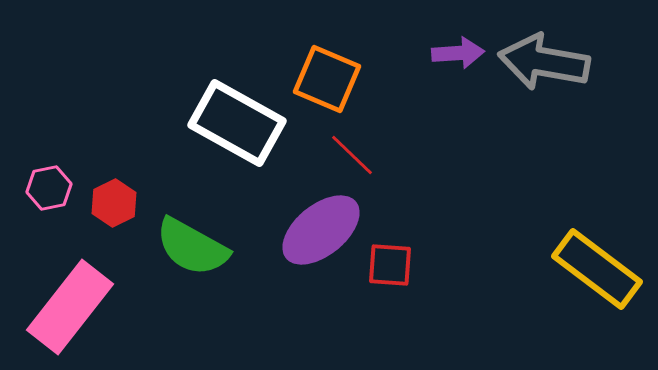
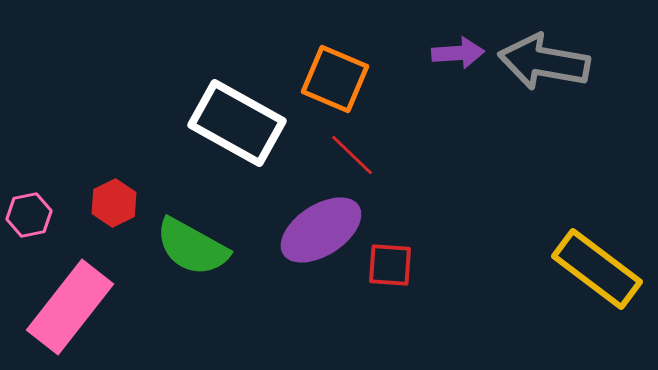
orange square: moved 8 px right
pink hexagon: moved 20 px left, 27 px down
purple ellipse: rotated 6 degrees clockwise
